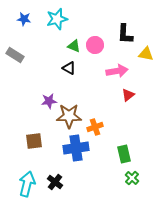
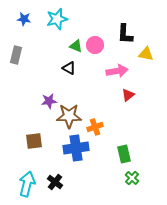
green triangle: moved 2 px right
gray rectangle: moved 1 px right; rotated 72 degrees clockwise
